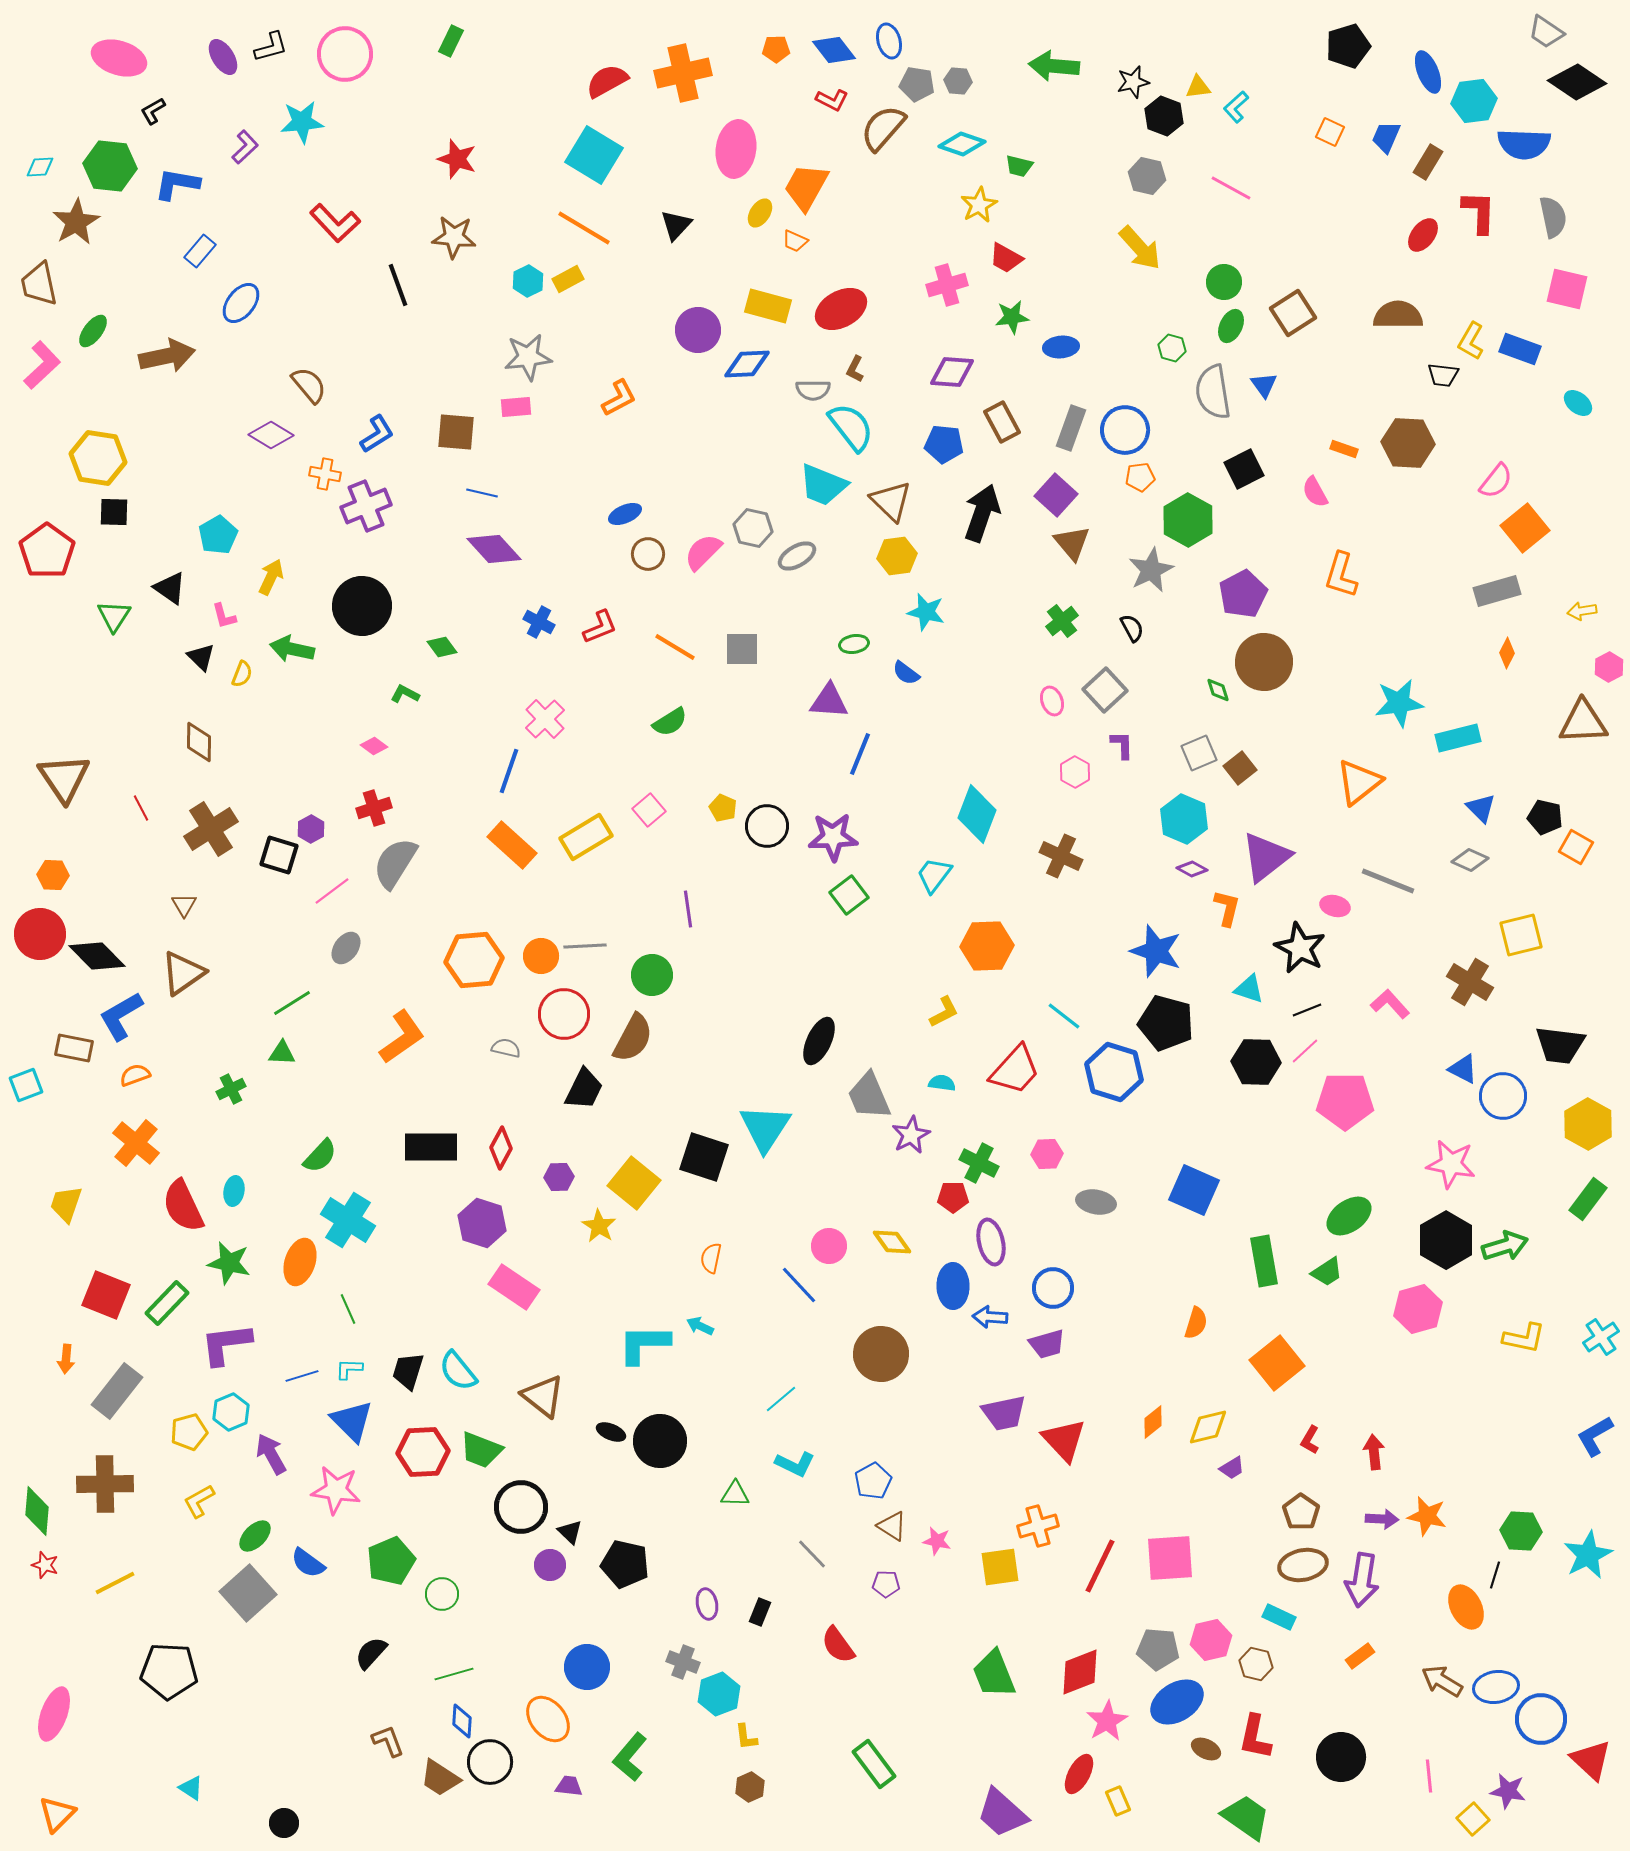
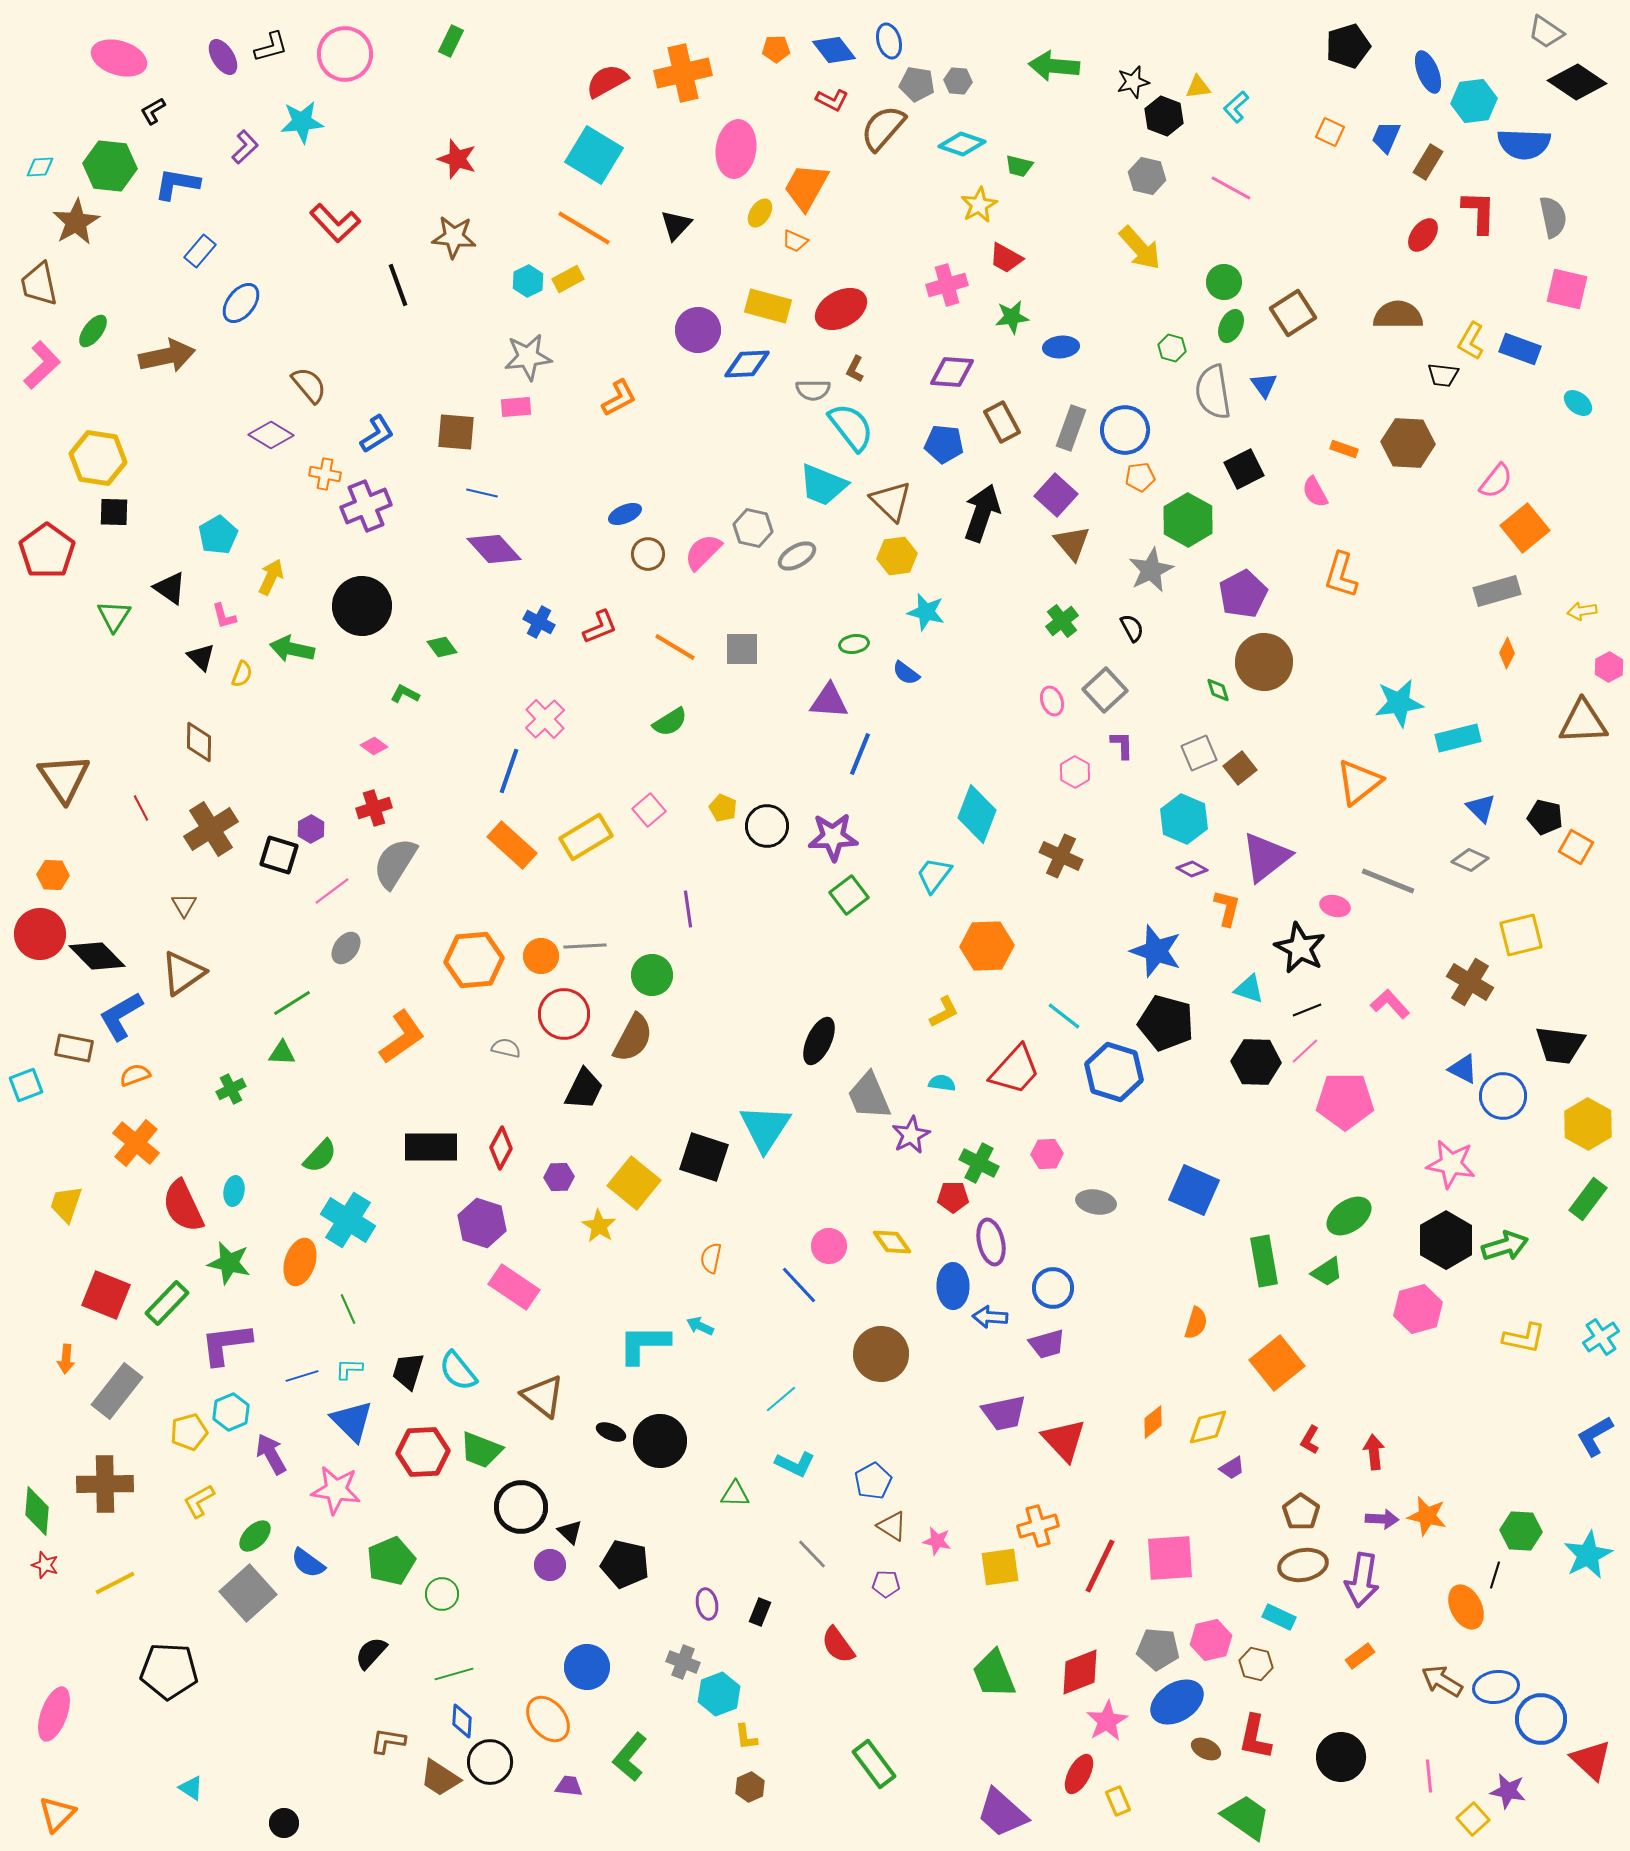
brown L-shape at (388, 1741): rotated 60 degrees counterclockwise
